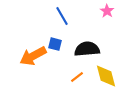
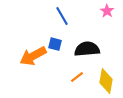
yellow diamond: moved 5 px down; rotated 25 degrees clockwise
